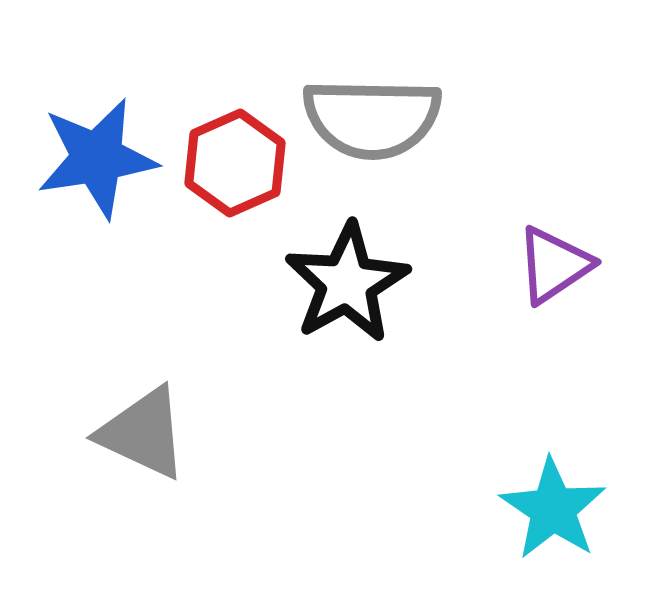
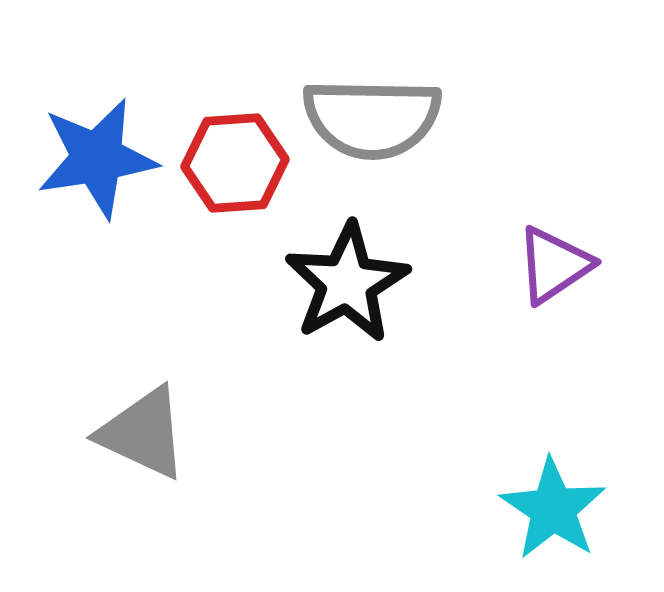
red hexagon: rotated 20 degrees clockwise
